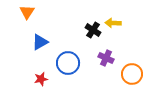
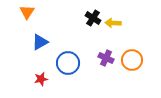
black cross: moved 12 px up
orange circle: moved 14 px up
